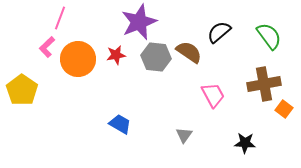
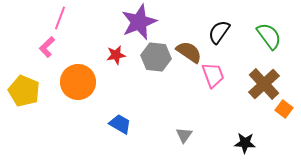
black semicircle: rotated 15 degrees counterclockwise
orange circle: moved 23 px down
brown cross: rotated 32 degrees counterclockwise
yellow pentagon: moved 2 px right, 1 px down; rotated 12 degrees counterclockwise
pink trapezoid: moved 20 px up; rotated 8 degrees clockwise
